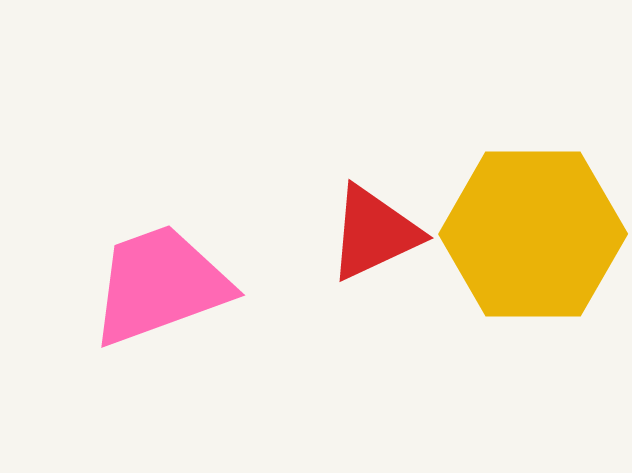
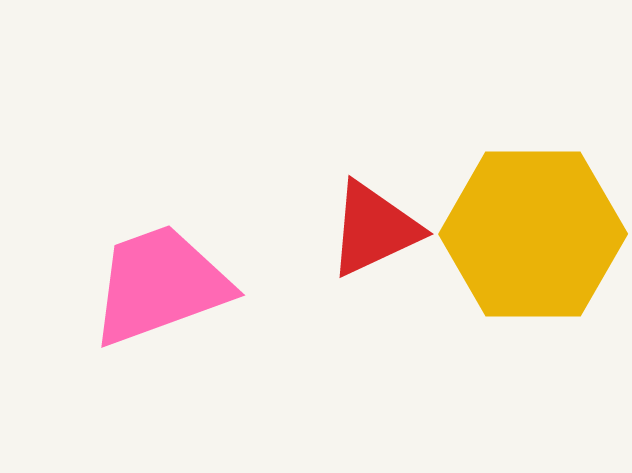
red triangle: moved 4 px up
